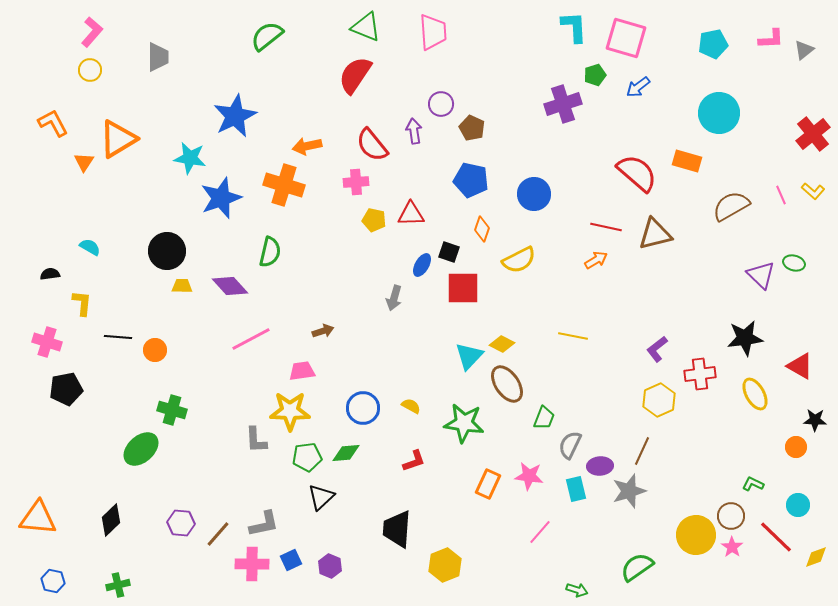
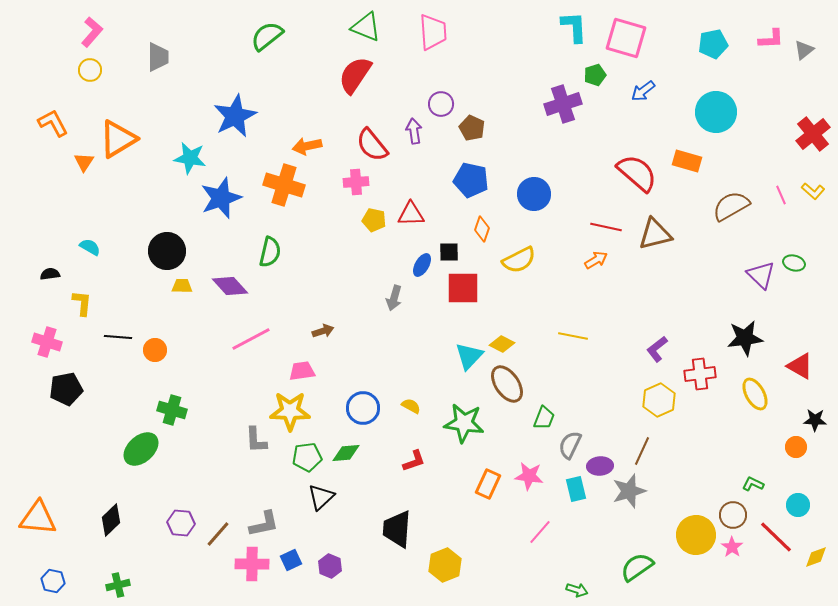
blue arrow at (638, 87): moved 5 px right, 4 px down
cyan circle at (719, 113): moved 3 px left, 1 px up
black square at (449, 252): rotated 20 degrees counterclockwise
brown circle at (731, 516): moved 2 px right, 1 px up
